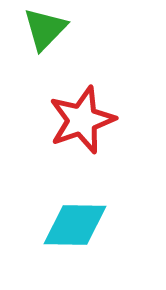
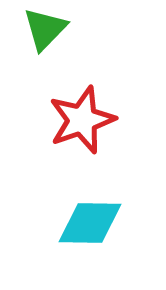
cyan diamond: moved 15 px right, 2 px up
